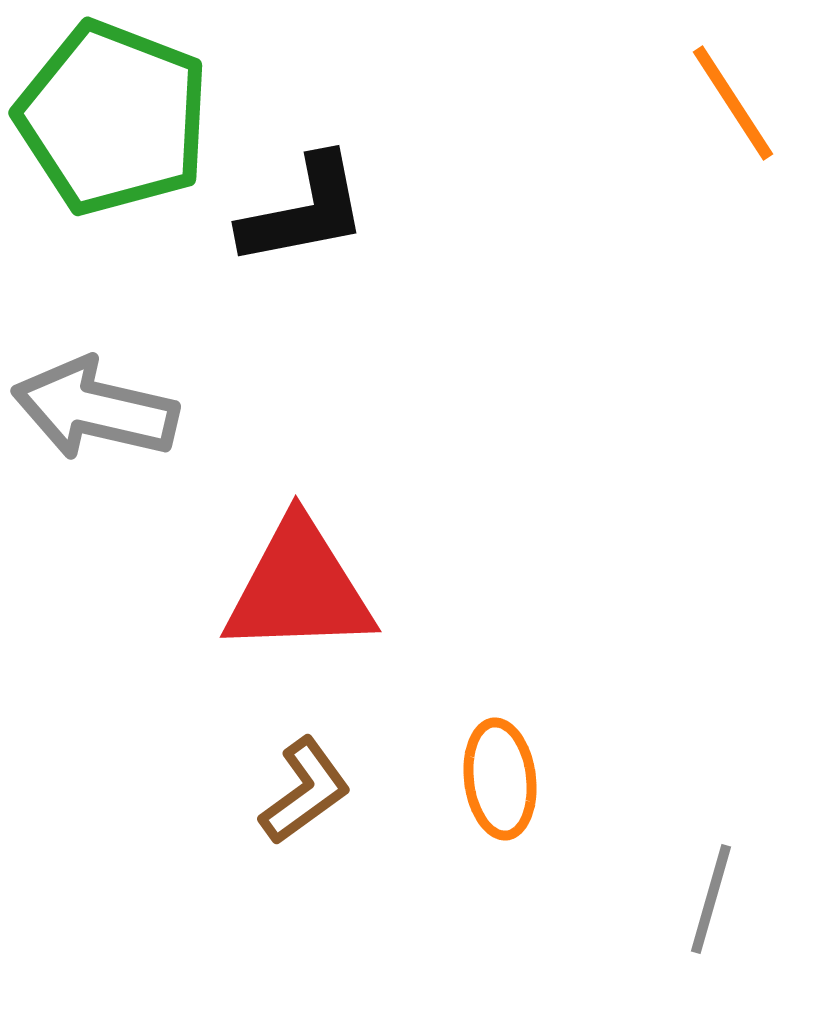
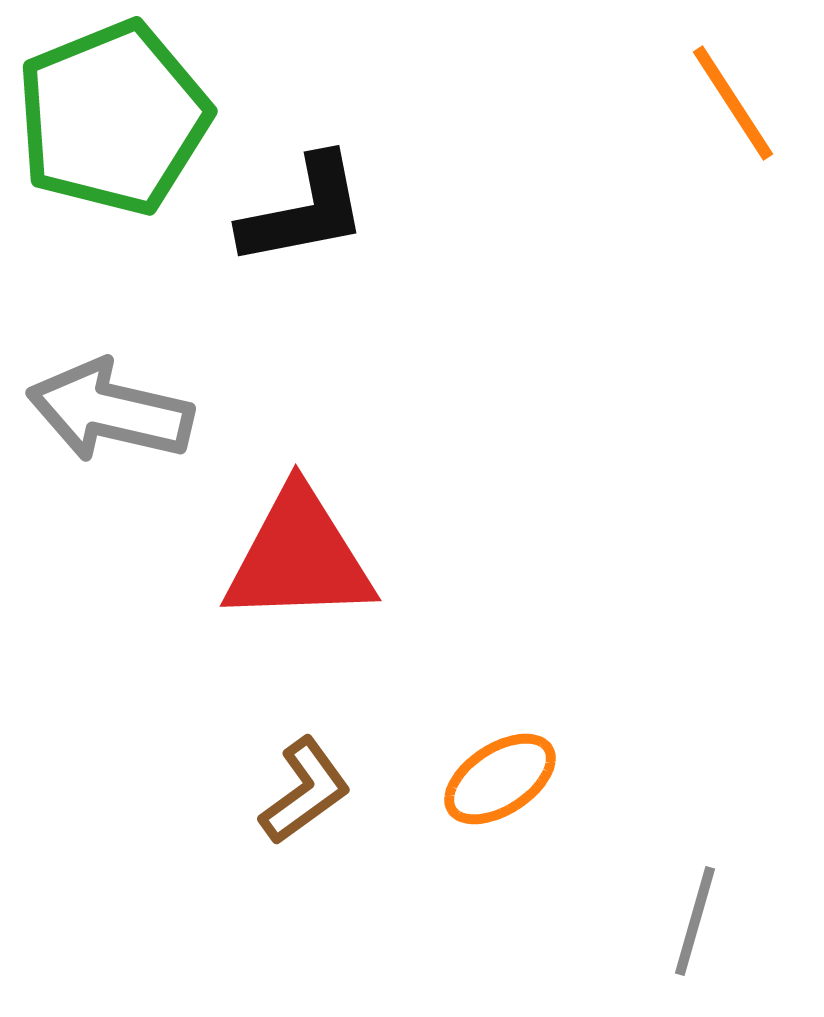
green pentagon: rotated 29 degrees clockwise
gray arrow: moved 15 px right, 2 px down
red triangle: moved 31 px up
orange ellipse: rotated 64 degrees clockwise
gray line: moved 16 px left, 22 px down
